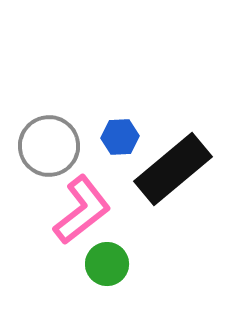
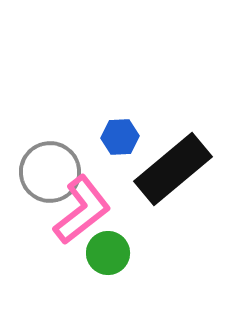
gray circle: moved 1 px right, 26 px down
green circle: moved 1 px right, 11 px up
